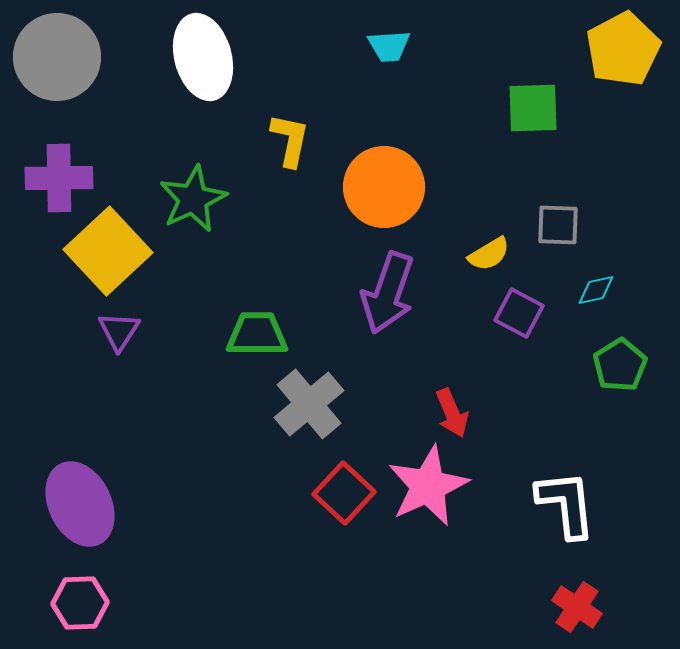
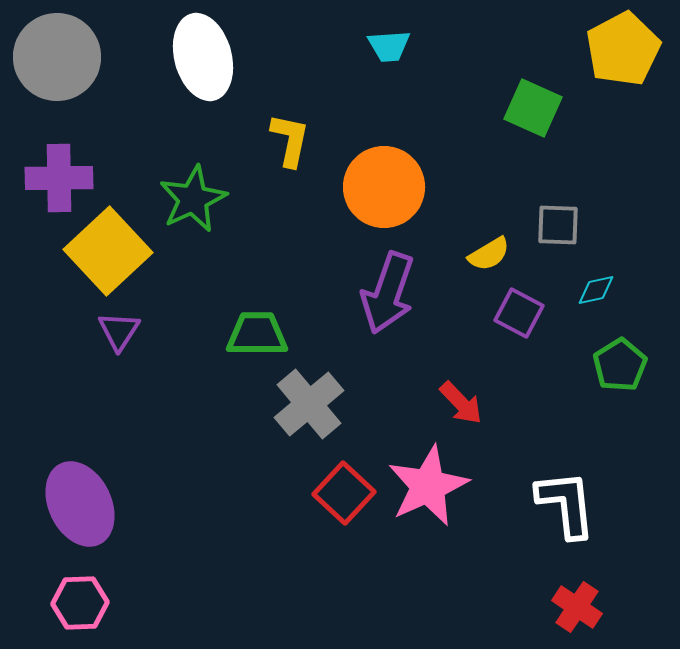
green square: rotated 26 degrees clockwise
red arrow: moved 9 px right, 10 px up; rotated 21 degrees counterclockwise
